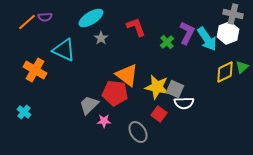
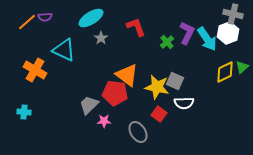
gray square: moved 8 px up
cyan cross: rotated 32 degrees counterclockwise
